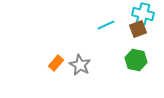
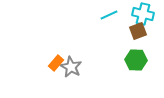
cyan line: moved 3 px right, 10 px up
brown square: moved 2 px down
green hexagon: rotated 10 degrees counterclockwise
gray star: moved 9 px left, 2 px down
